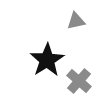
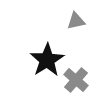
gray cross: moved 3 px left, 1 px up
